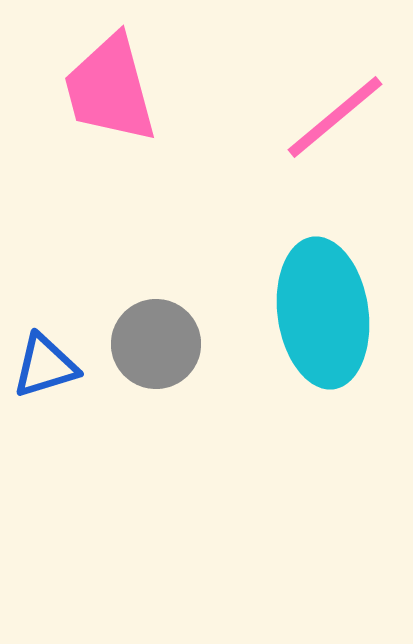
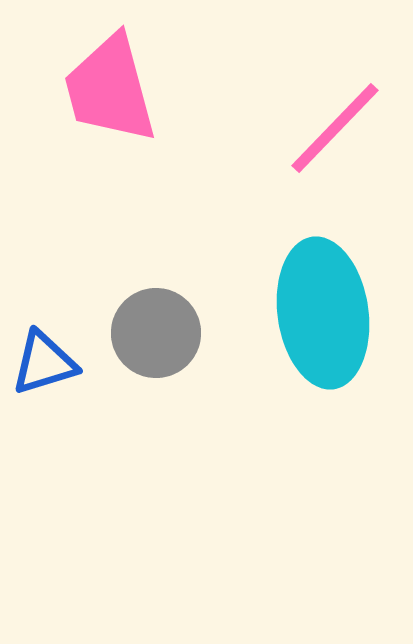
pink line: moved 11 px down; rotated 6 degrees counterclockwise
gray circle: moved 11 px up
blue triangle: moved 1 px left, 3 px up
